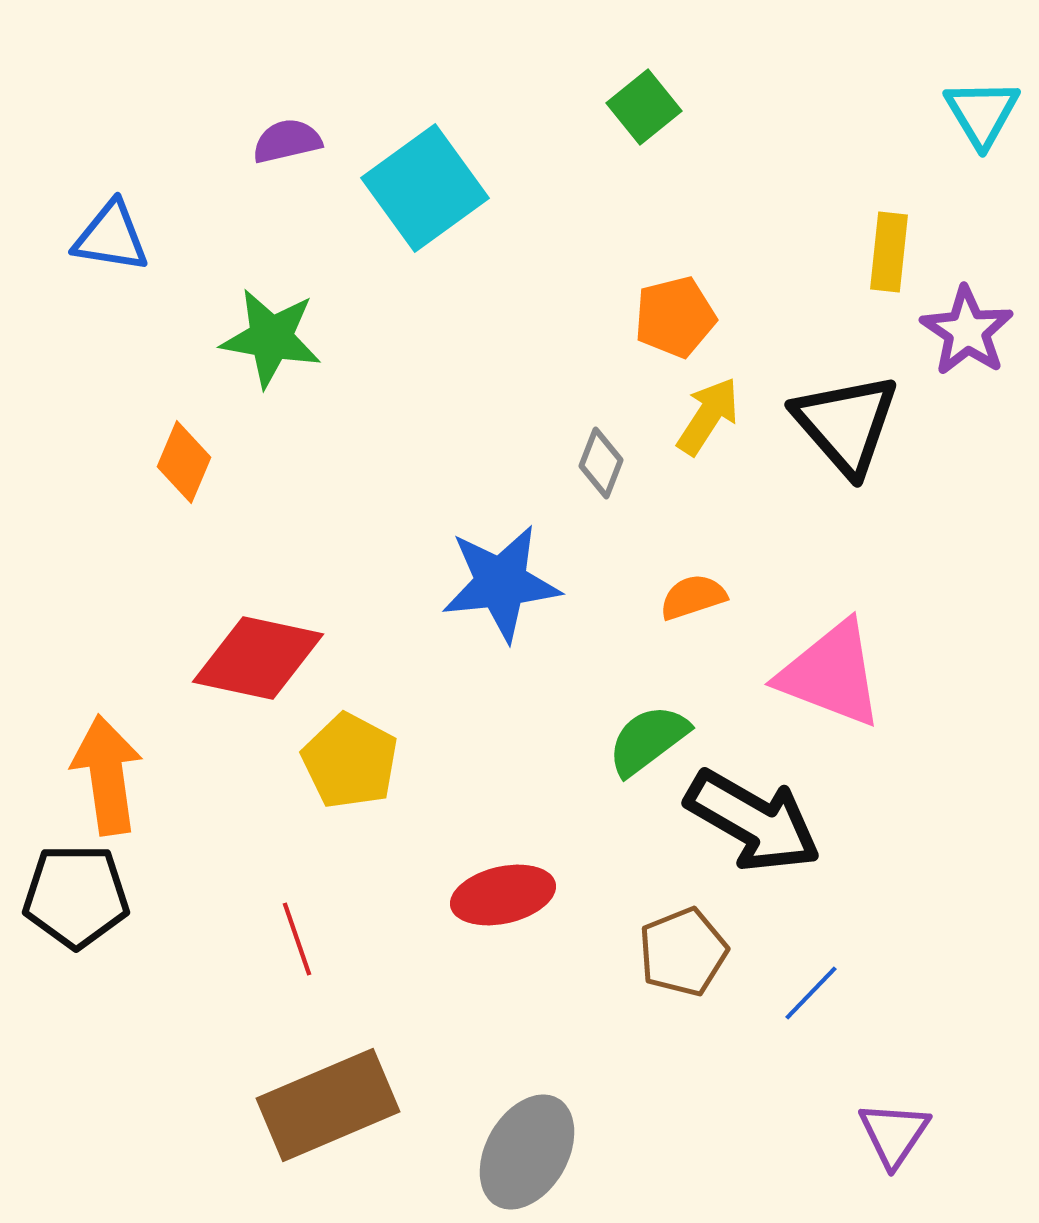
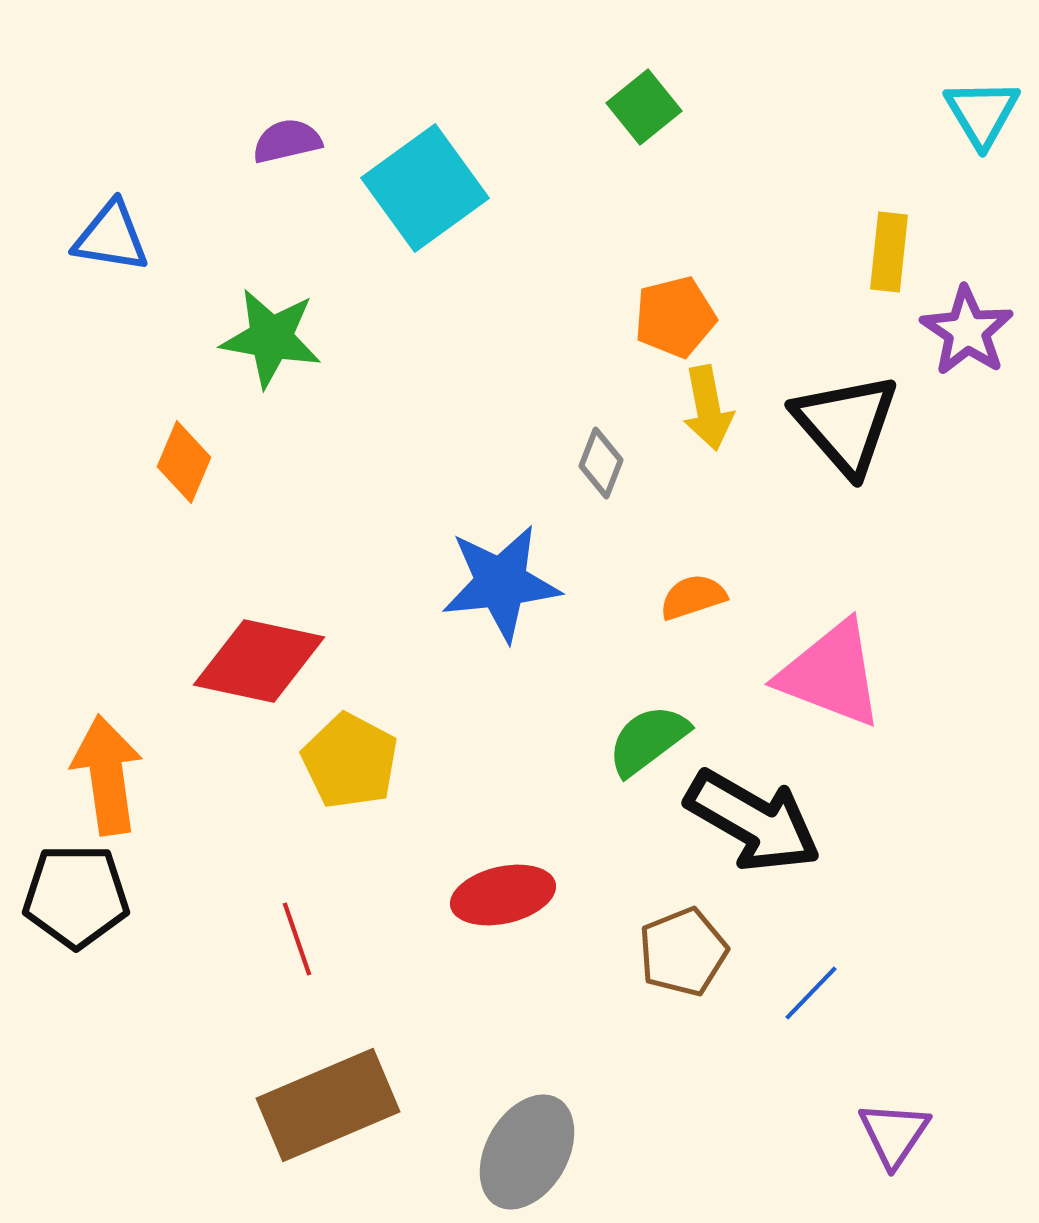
yellow arrow: moved 8 px up; rotated 136 degrees clockwise
red diamond: moved 1 px right, 3 px down
